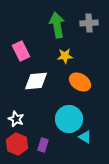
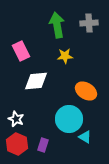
orange ellipse: moved 6 px right, 9 px down
